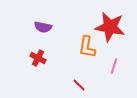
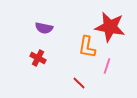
purple semicircle: moved 1 px right, 1 px down
pink line: moved 7 px left
red line: moved 2 px up
